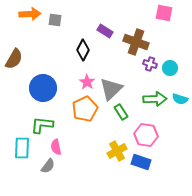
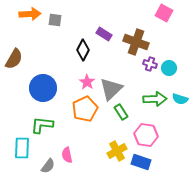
pink square: rotated 18 degrees clockwise
purple rectangle: moved 1 px left, 3 px down
cyan circle: moved 1 px left
pink semicircle: moved 11 px right, 8 px down
